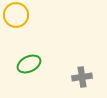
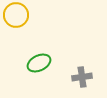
green ellipse: moved 10 px right, 1 px up
